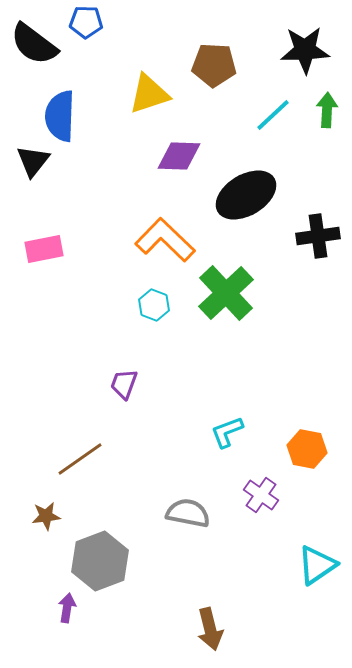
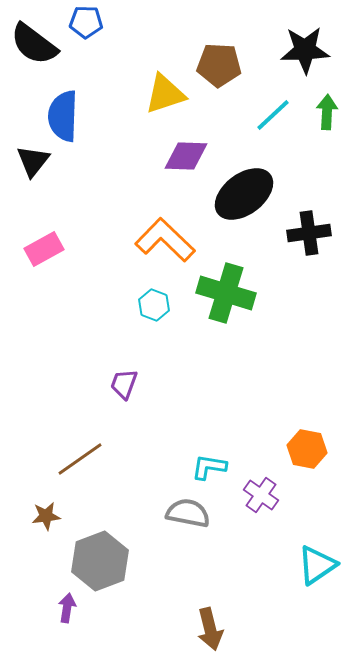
brown pentagon: moved 5 px right
yellow triangle: moved 16 px right
green arrow: moved 2 px down
blue semicircle: moved 3 px right
purple diamond: moved 7 px right
black ellipse: moved 2 px left, 1 px up; rotated 6 degrees counterclockwise
black cross: moved 9 px left, 3 px up
pink rectangle: rotated 18 degrees counterclockwise
green cross: rotated 30 degrees counterclockwise
cyan L-shape: moved 18 px left, 35 px down; rotated 30 degrees clockwise
